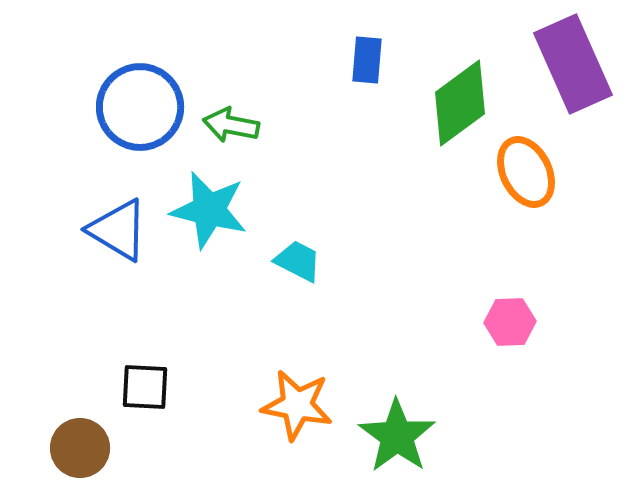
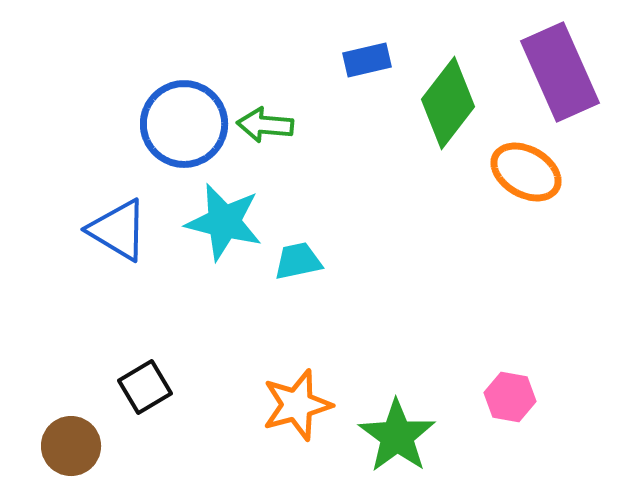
blue rectangle: rotated 72 degrees clockwise
purple rectangle: moved 13 px left, 8 px down
green diamond: moved 12 px left; rotated 16 degrees counterclockwise
blue circle: moved 44 px right, 17 px down
green arrow: moved 34 px right; rotated 6 degrees counterclockwise
orange ellipse: rotated 34 degrees counterclockwise
cyan star: moved 15 px right, 12 px down
cyan trapezoid: rotated 39 degrees counterclockwise
pink hexagon: moved 75 px down; rotated 12 degrees clockwise
black square: rotated 34 degrees counterclockwise
orange star: rotated 26 degrees counterclockwise
brown circle: moved 9 px left, 2 px up
